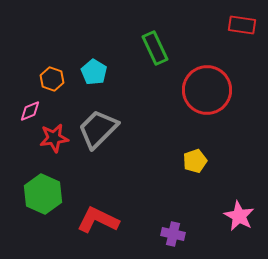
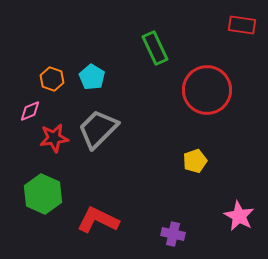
cyan pentagon: moved 2 px left, 5 px down
